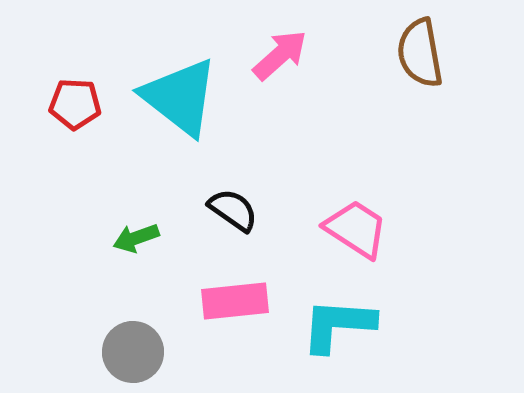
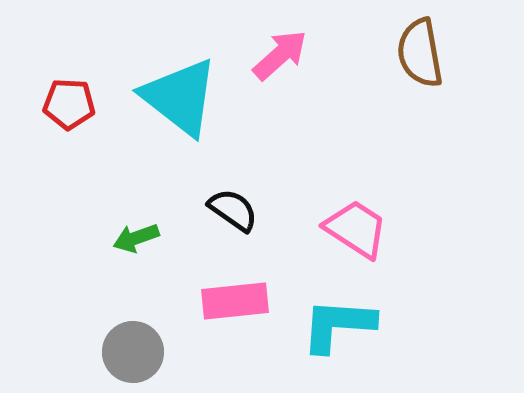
red pentagon: moved 6 px left
